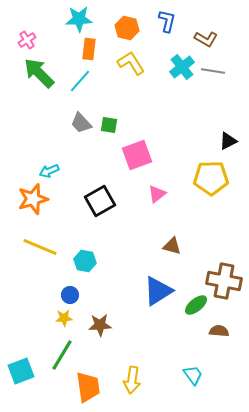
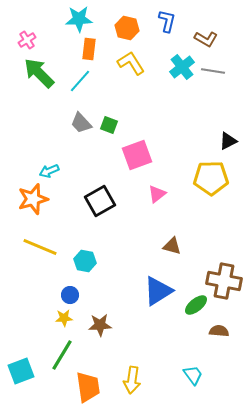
green square: rotated 12 degrees clockwise
